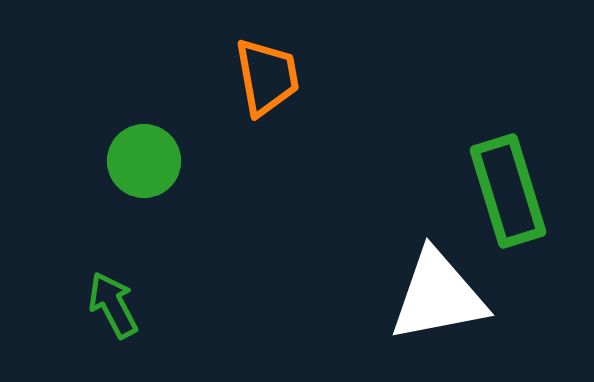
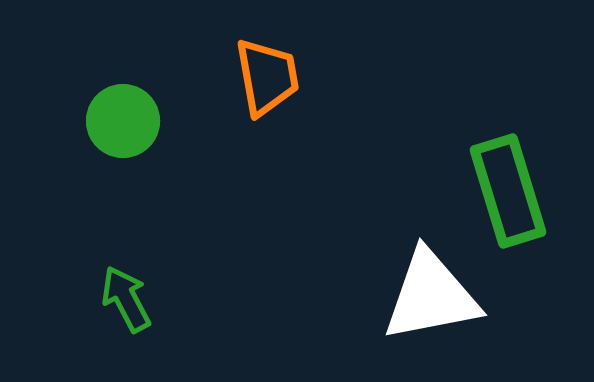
green circle: moved 21 px left, 40 px up
white triangle: moved 7 px left
green arrow: moved 13 px right, 6 px up
